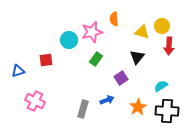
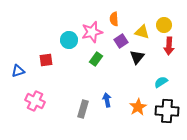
yellow circle: moved 2 px right, 1 px up
purple square: moved 37 px up
cyan semicircle: moved 4 px up
blue arrow: rotated 80 degrees counterclockwise
